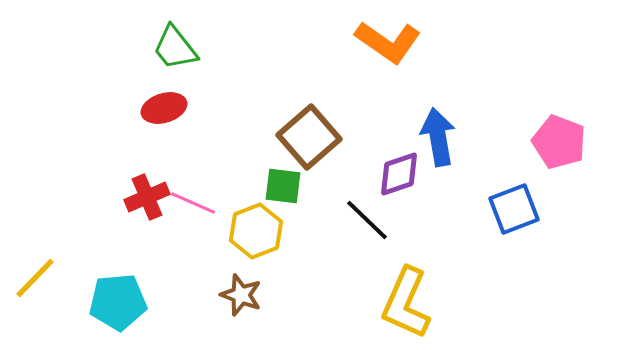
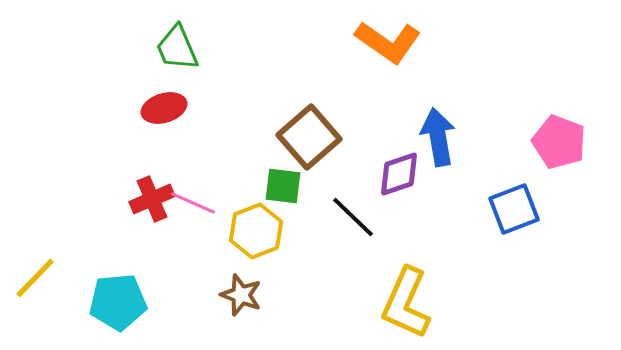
green trapezoid: moved 2 px right; rotated 15 degrees clockwise
red cross: moved 5 px right, 2 px down
black line: moved 14 px left, 3 px up
